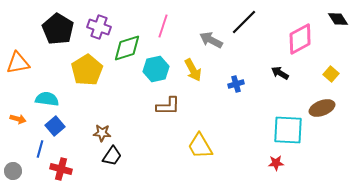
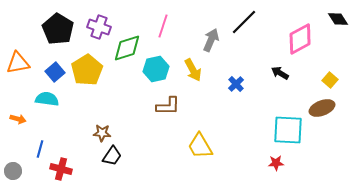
gray arrow: rotated 85 degrees clockwise
yellow square: moved 1 px left, 6 px down
blue cross: rotated 28 degrees counterclockwise
blue square: moved 54 px up
